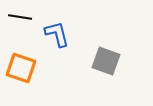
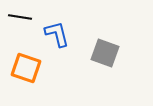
gray square: moved 1 px left, 8 px up
orange square: moved 5 px right
